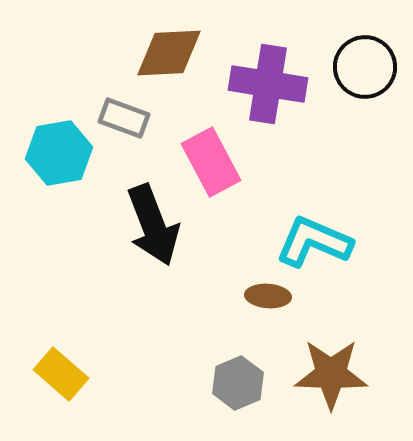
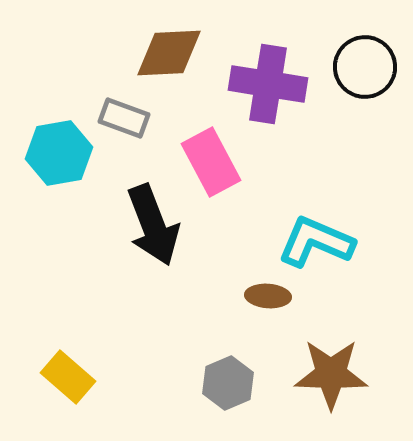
cyan L-shape: moved 2 px right
yellow rectangle: moved 7 px right, 3 px down
gray hexagon: moved 10 px left
